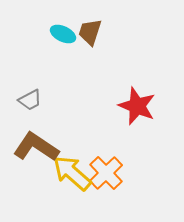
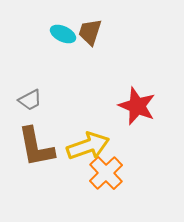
brown L-shape: rotated 135 degrees counterclockwise
yellow arrow: moved 16 px right, 27 px up; rotated 120 degrees clockwise
